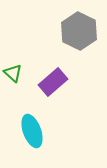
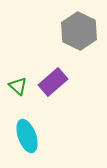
green triangle: moved 5 px right, 13 px down
cyan ellipse: moved 5 px left, 5 px down
